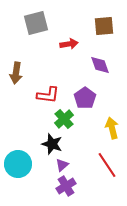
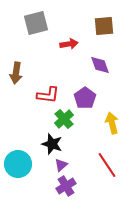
yellow arrow: moved 5 px up
purple triangle: moved 1 px left
